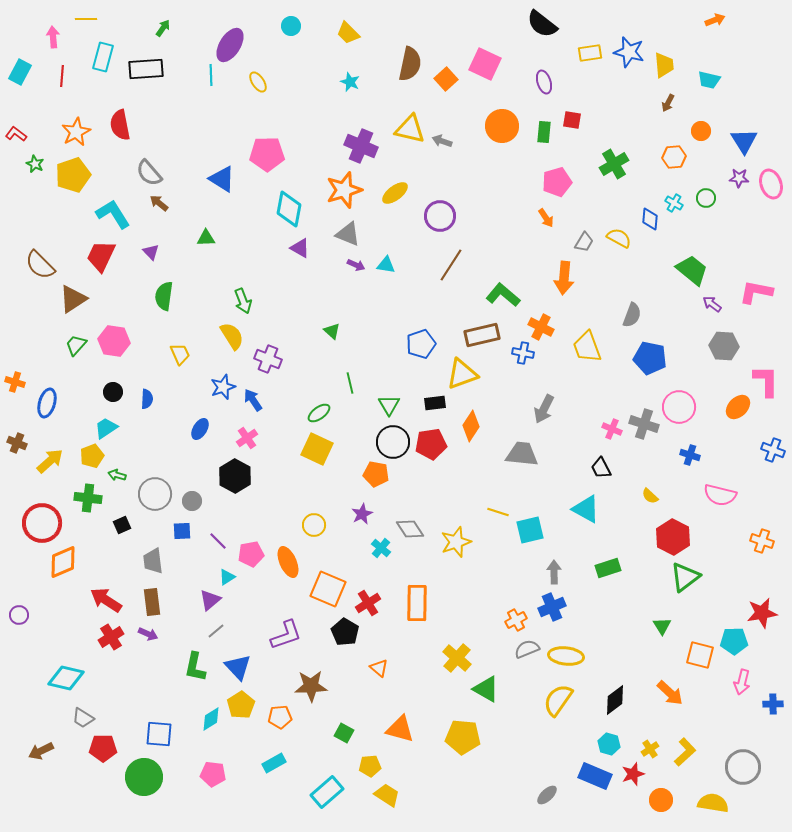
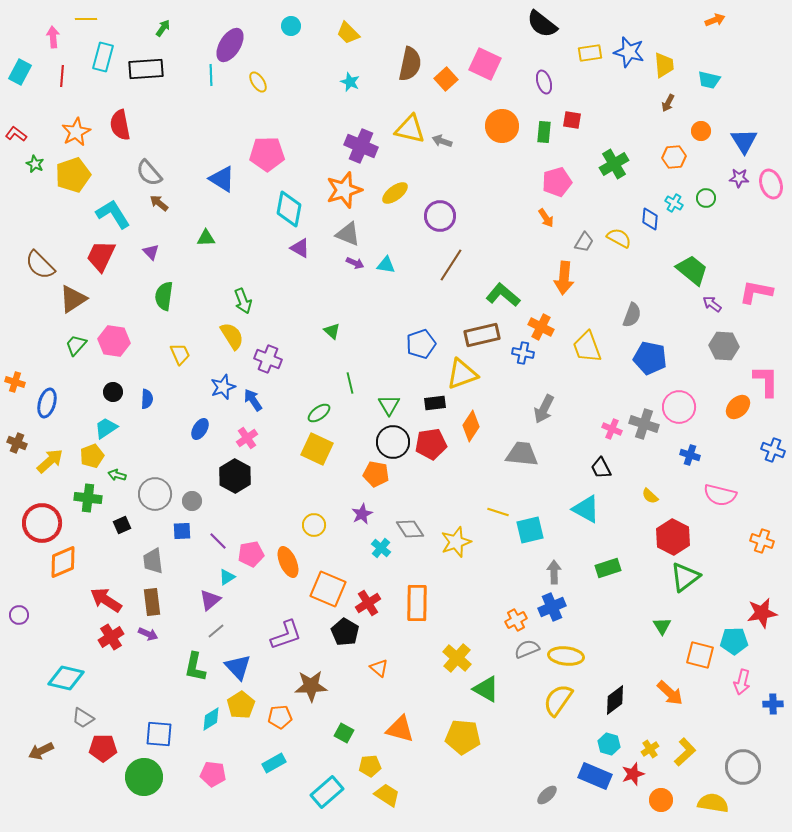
purple arrow at (356, 265): moved 1 px left, 2 px up
